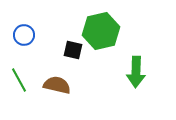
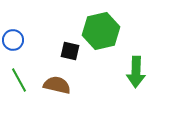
blue circle: moved 11 px left, 5 px down
black square: moved 3 px left, 1 px down
